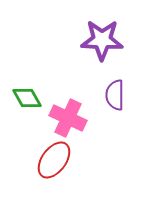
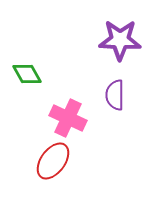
purple star: moved 18 px right
green diamond: moved 24 px up
red ellipse: moved 1 px left, 1 px down
